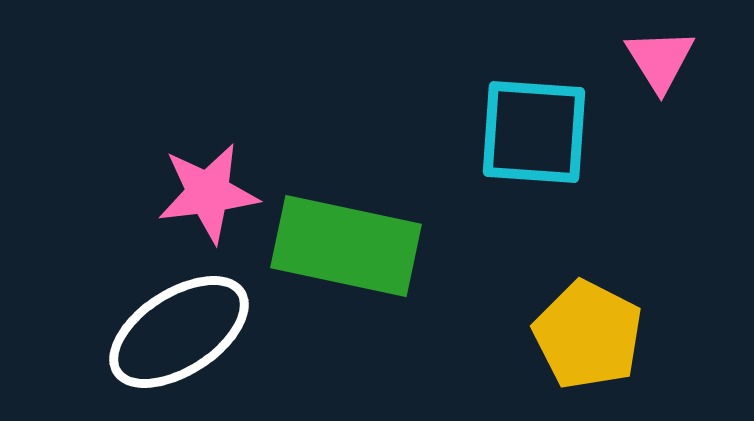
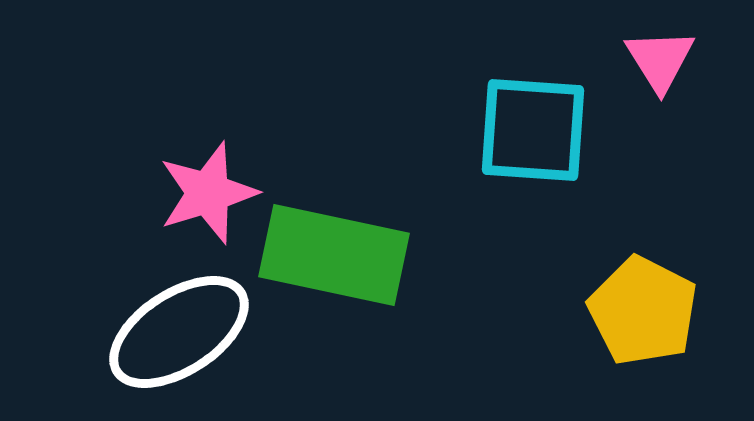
cyan square: moved 1 px left, 2 px up
pink star: rotated 10 degrees counterclockwise
green rectangle: moved 12 px left, 9 px down
yellow pentagon: moved 55 px right, 24 px up
